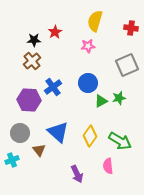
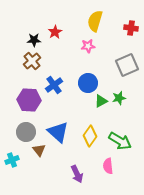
blue cross: moved 1 px right, 2 px up
gray circle: moved 6 px right, 1 px up
